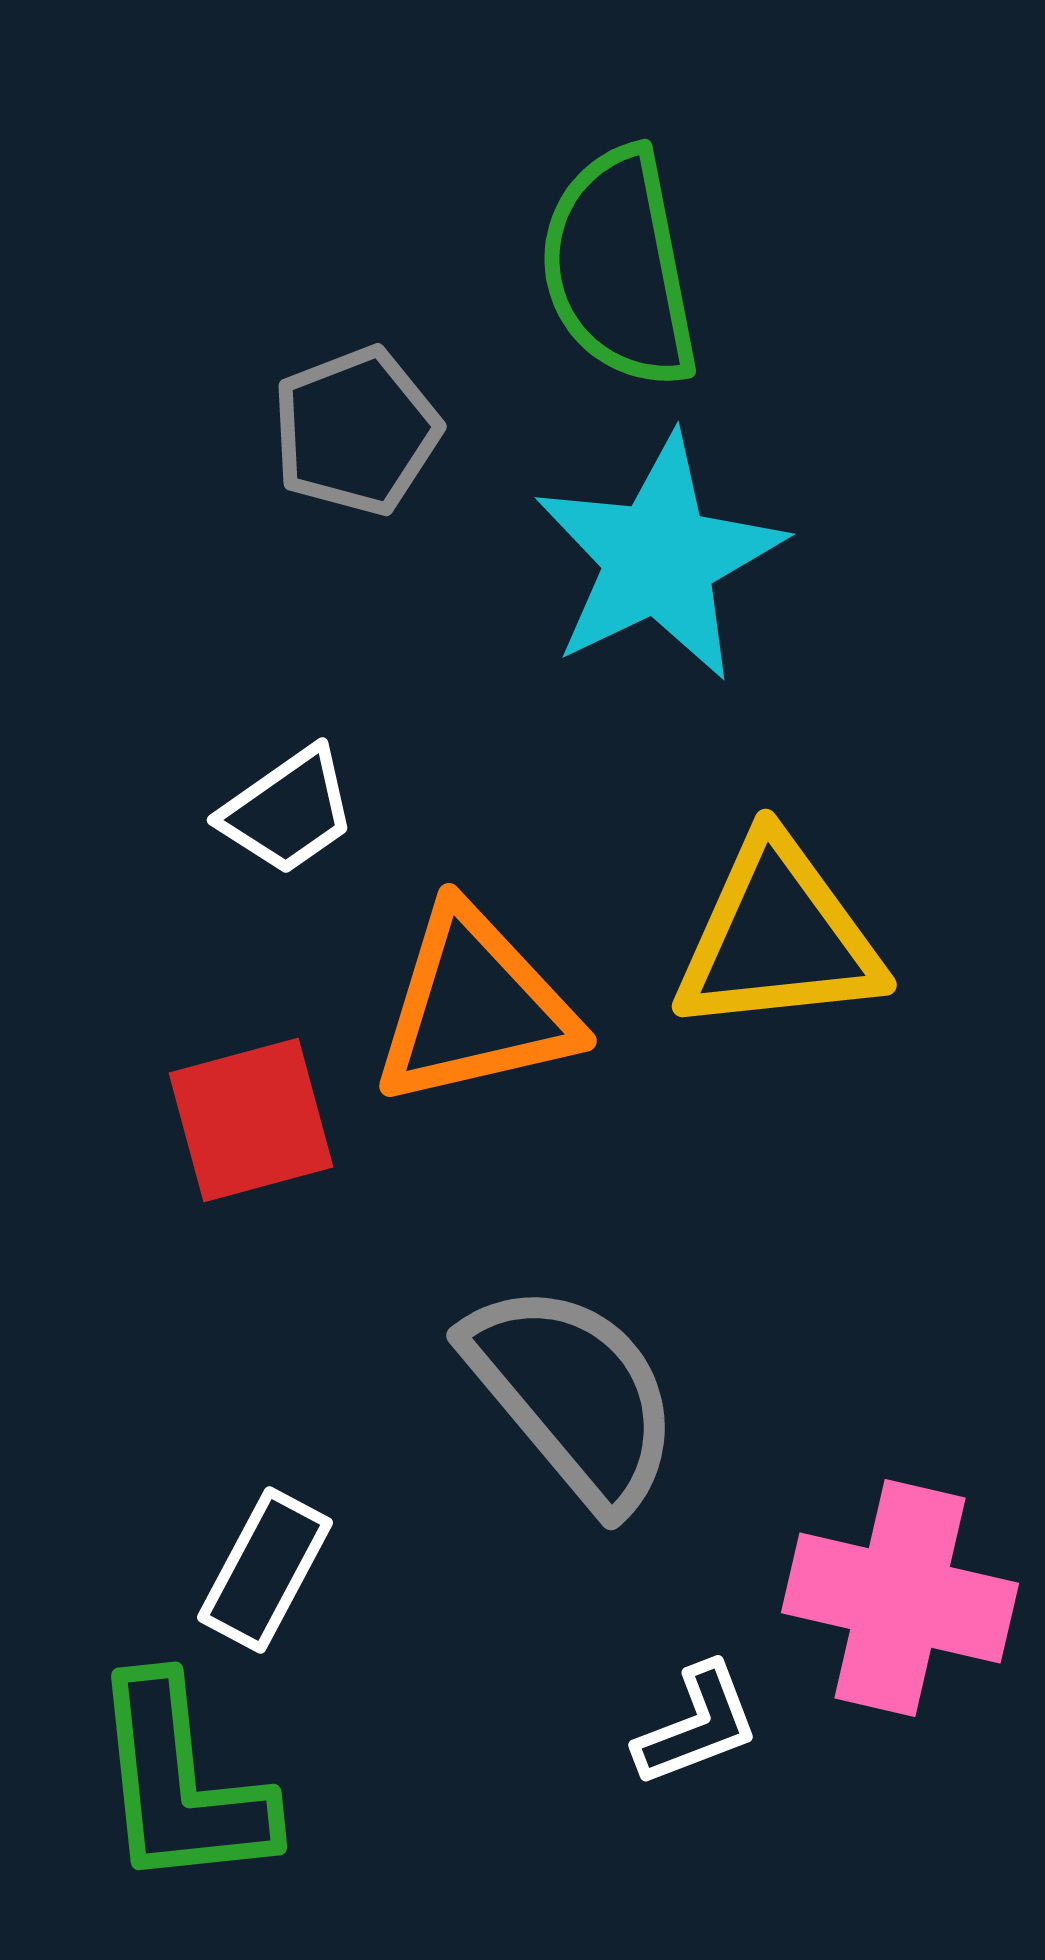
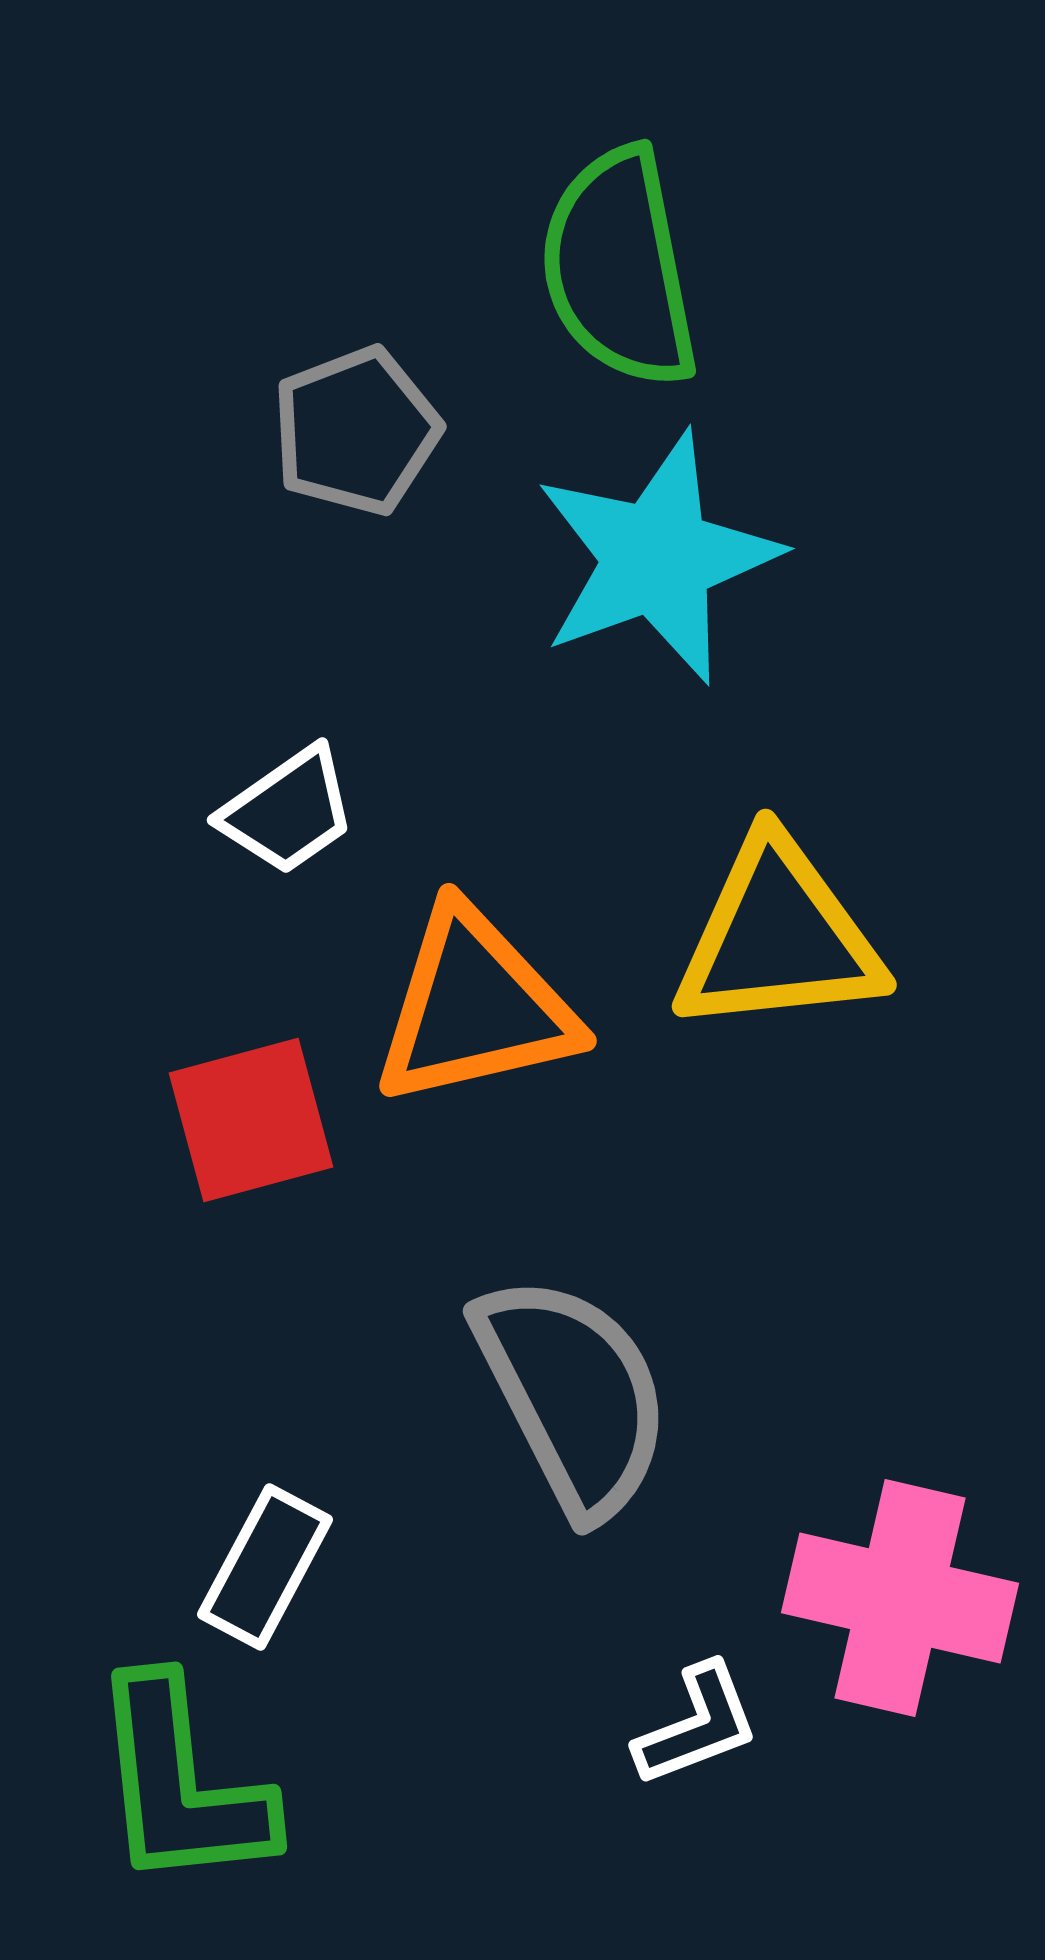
cyan star: moved 2 px left; rotated 6 degrees clockwise
gray semicircle: rotated 13 degrees clockwise
white rectangle: moved 3 px up
